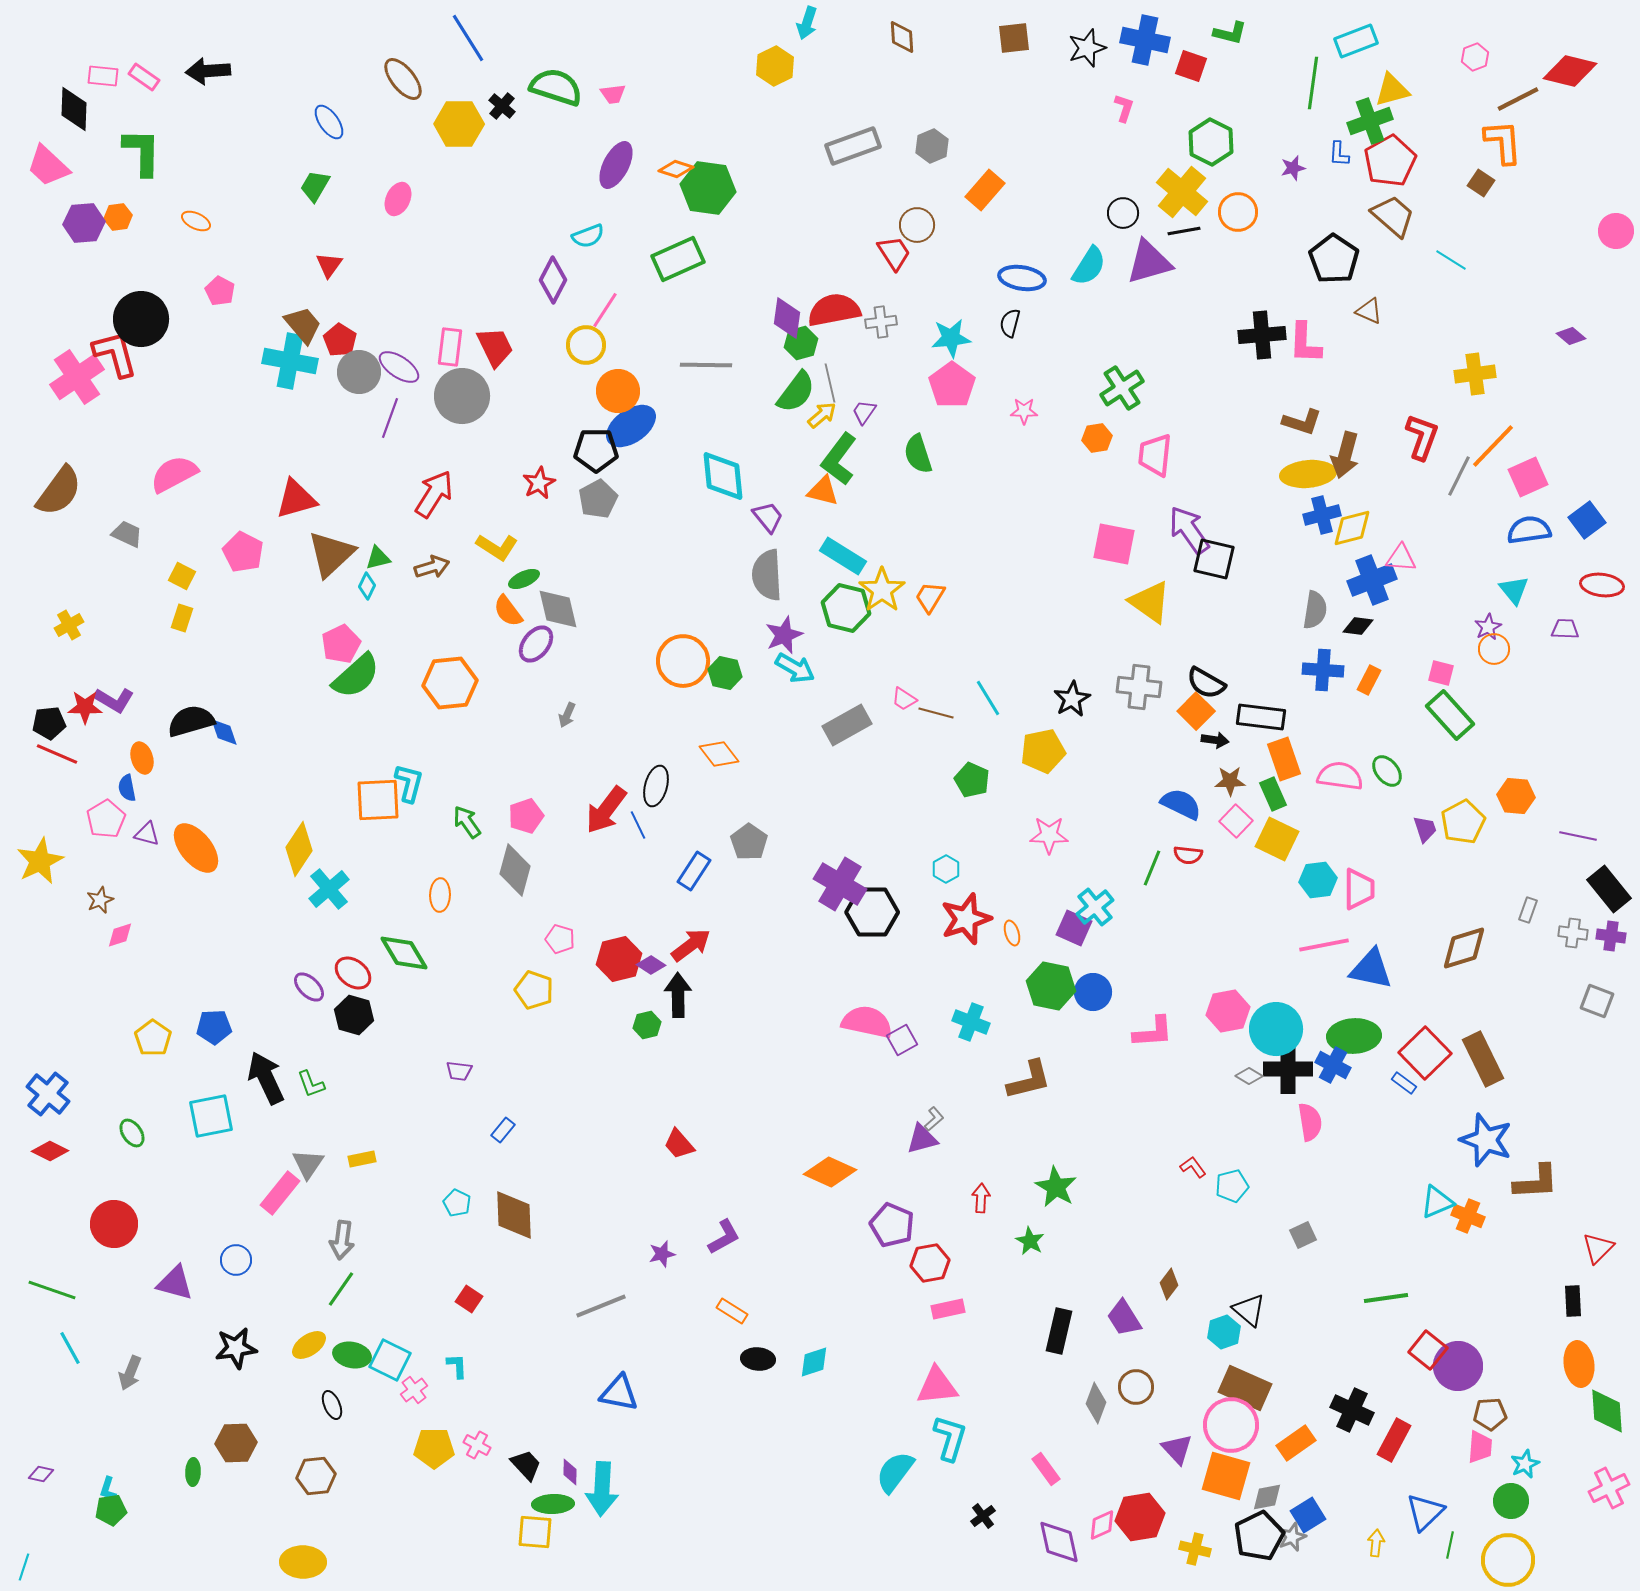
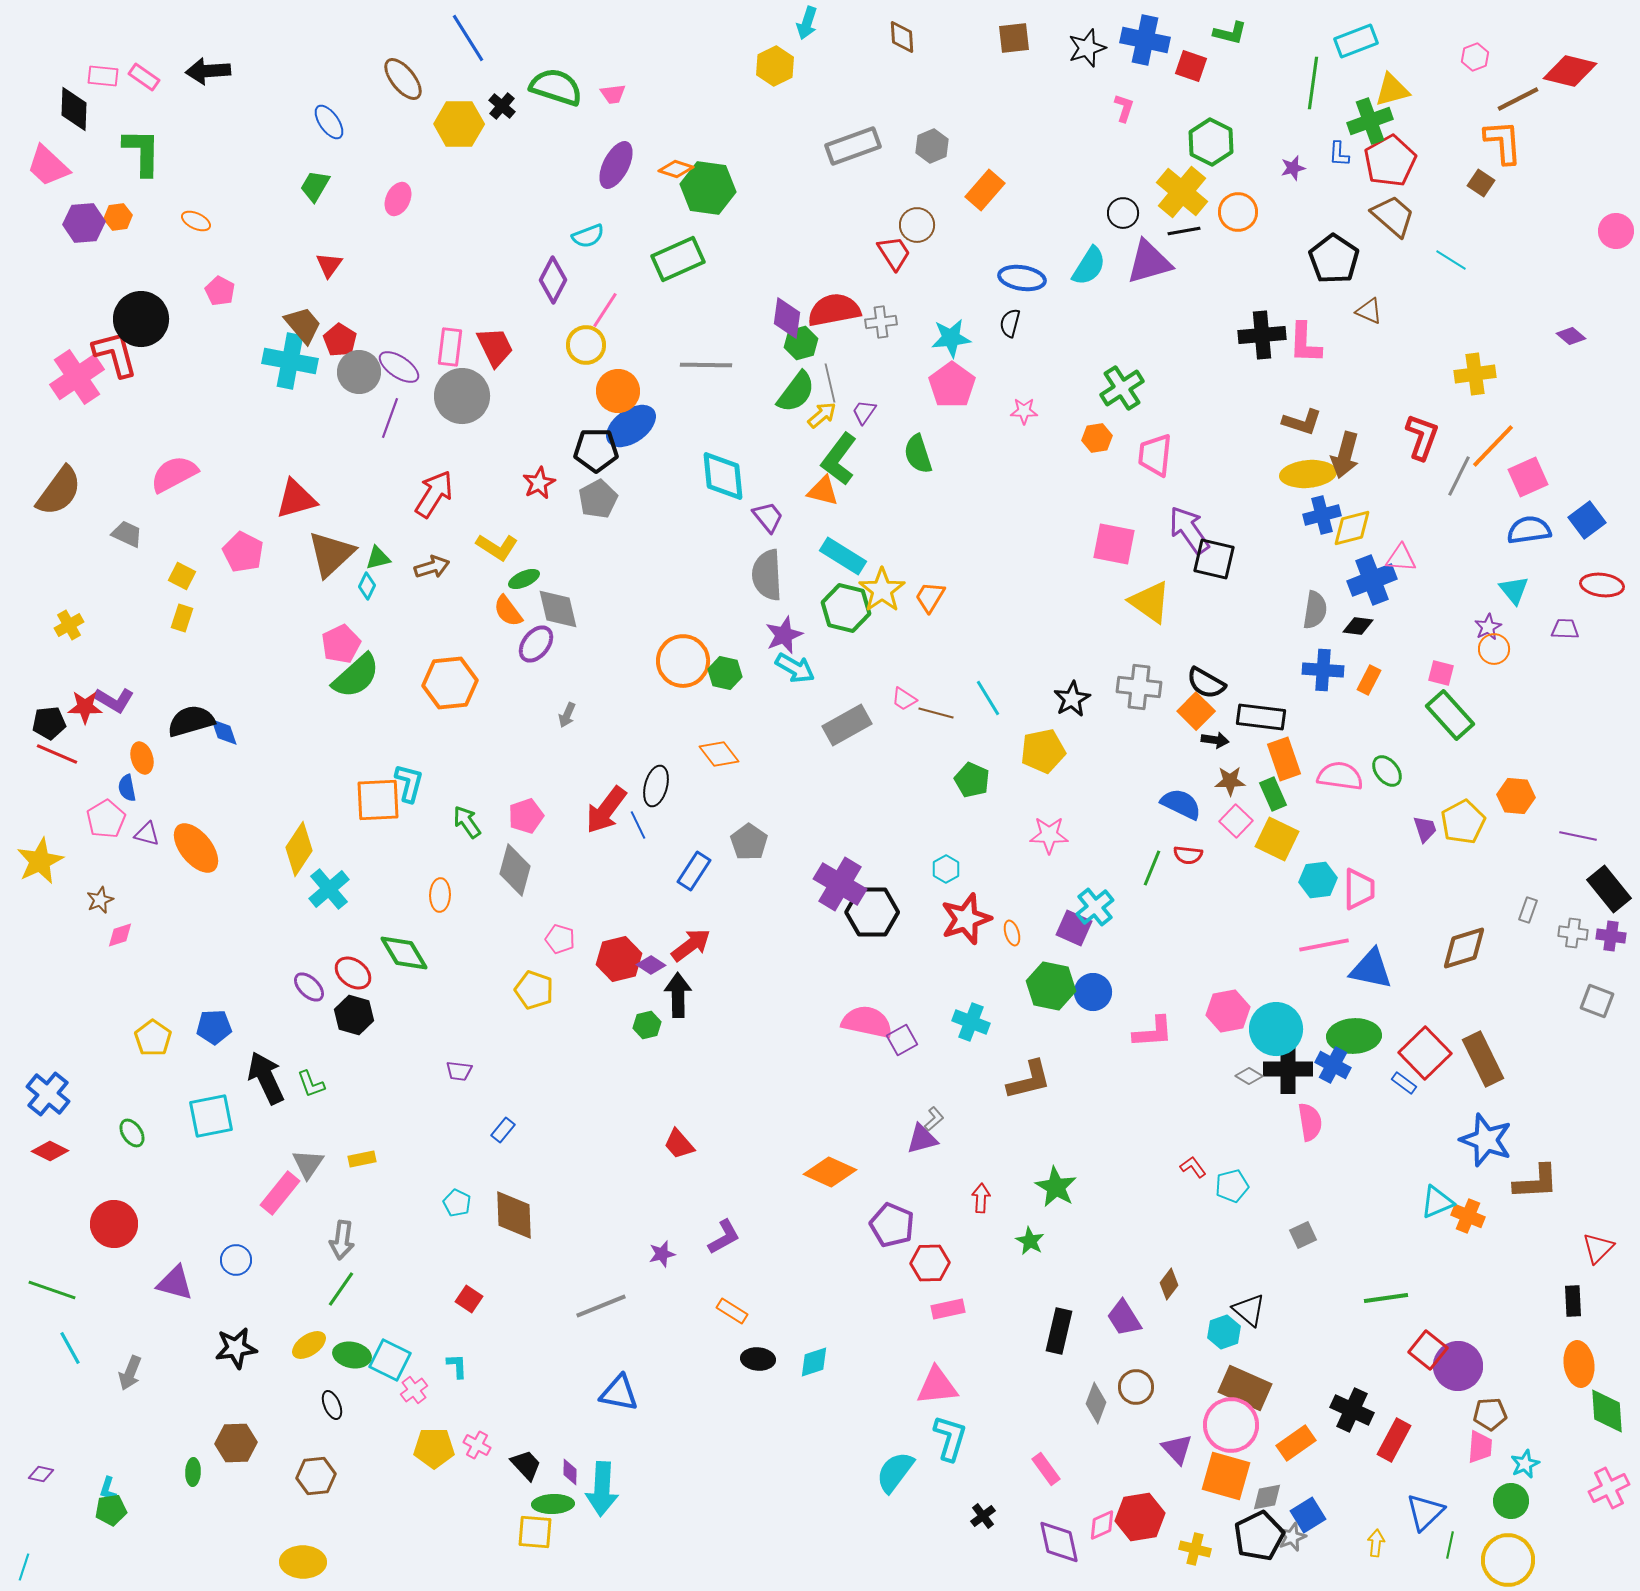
red hexagon at (930, 1263): rotated 9 degrees clockwise
